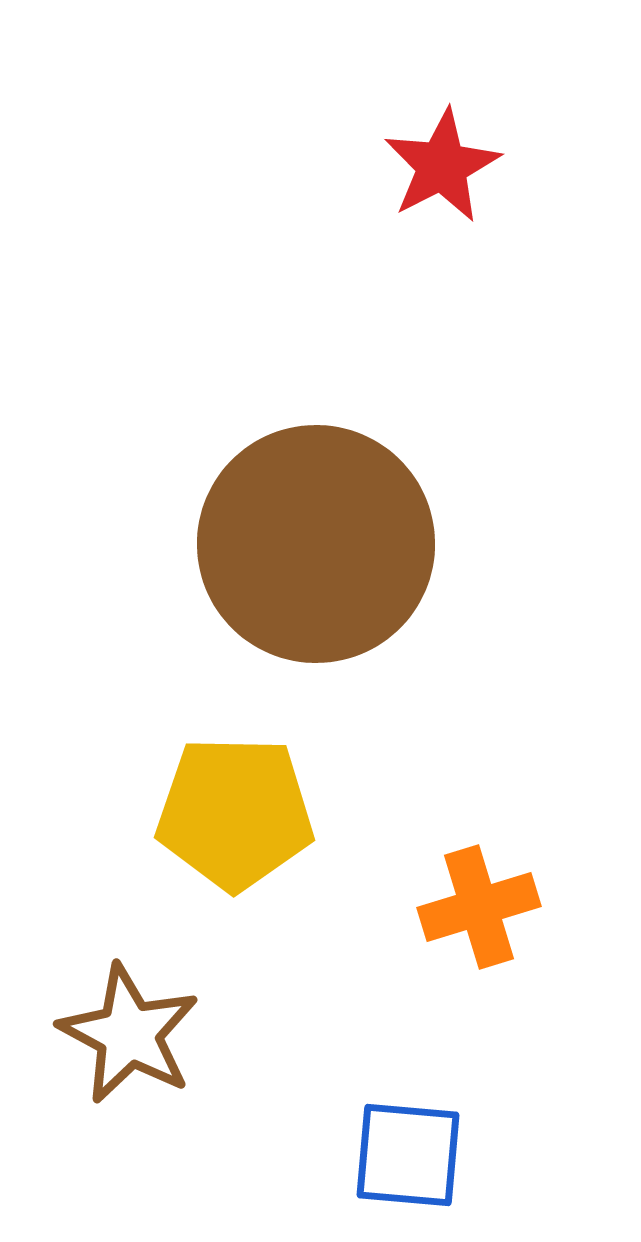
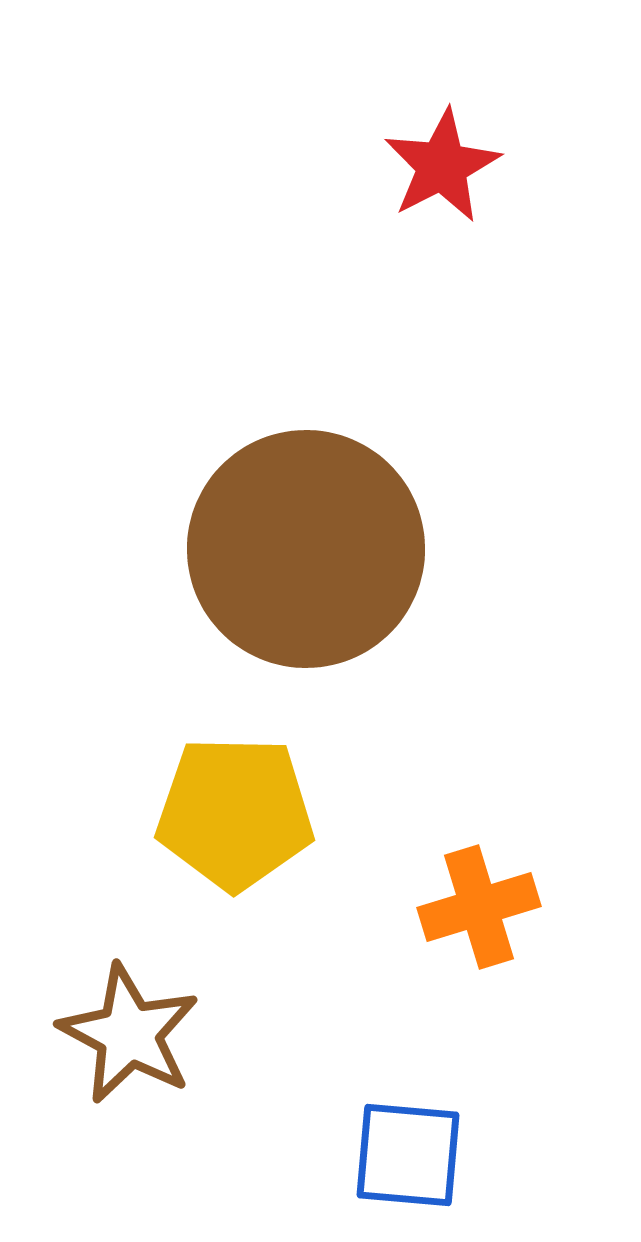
brown circle: moved 10 px left, 5 px down
